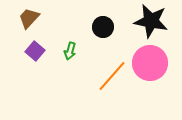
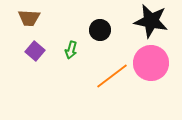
brown trapezoid: rotated 130 degrees counterclockwise
black circle: moved 3 px left, 3 px down
green arrow: moved 1 px right, 1 px up
pink circle: moved 1 px right
orange line: rotated 12 degrees clockwise
